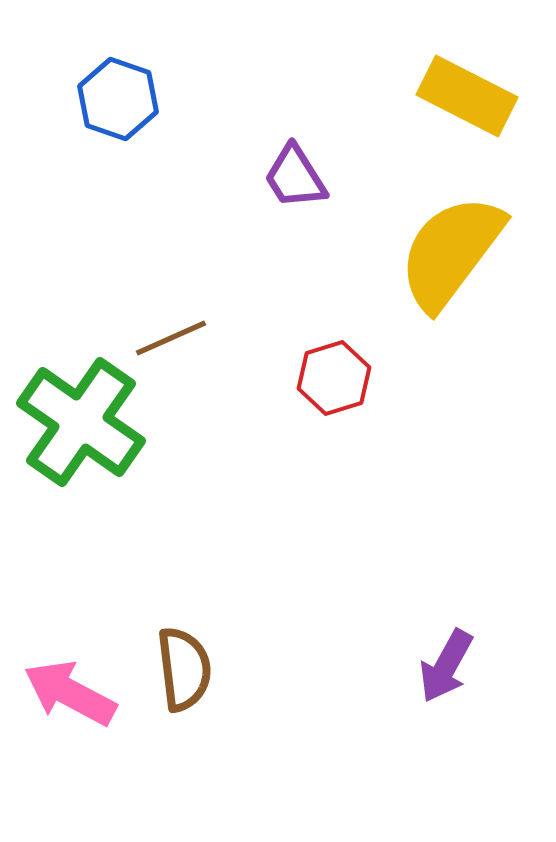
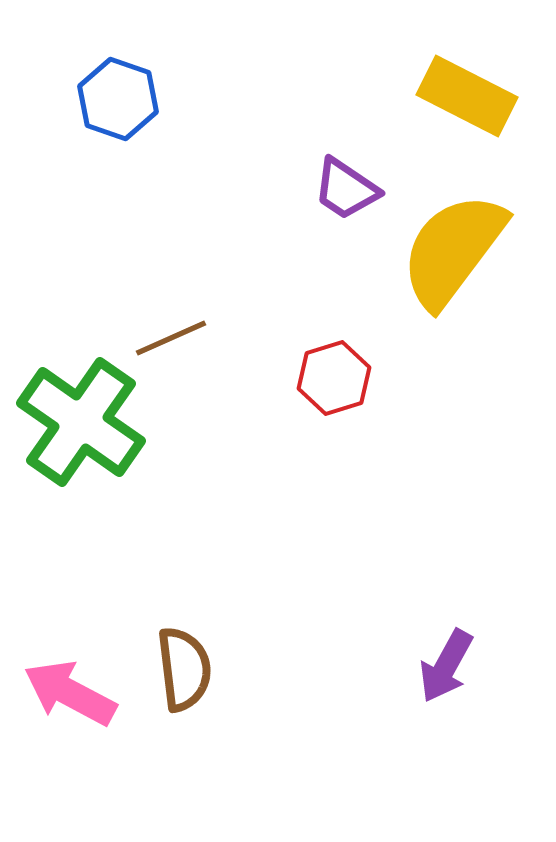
purple trapezoid: moved 51 px right, 12 px down; rotated 24 degrees counterclockwise
yellow semicircle: moved 2 px right, 2 px up
